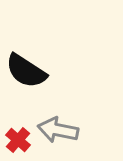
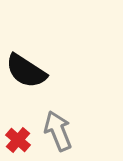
gray arrow: moved 1 px down; rotated 57 degrees clockwise
